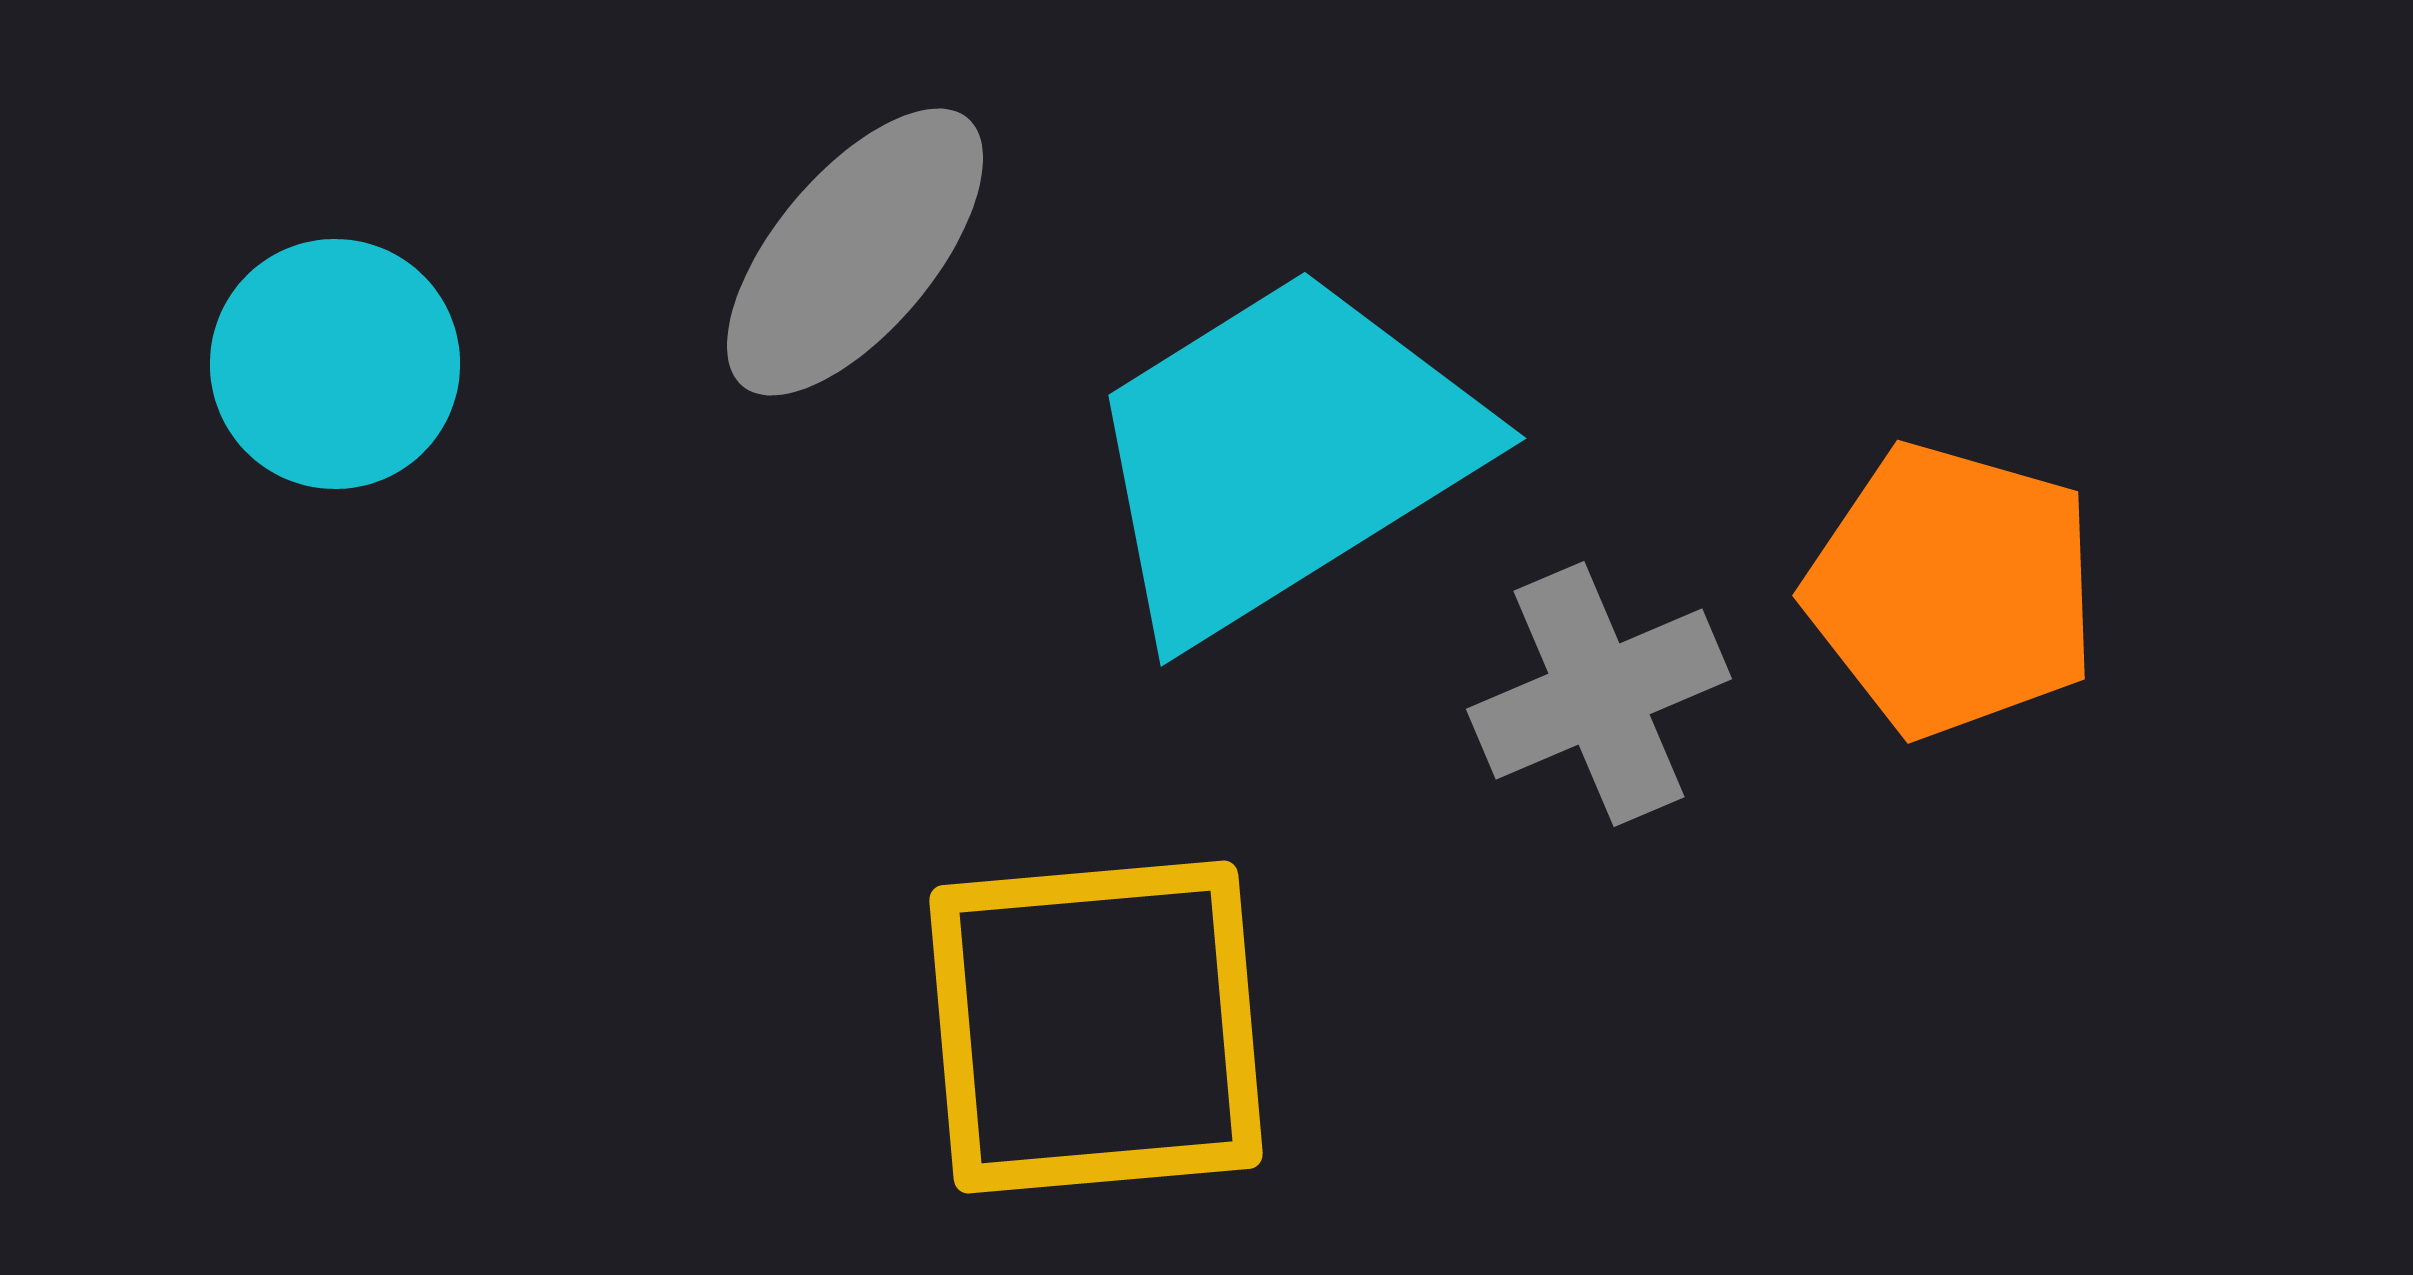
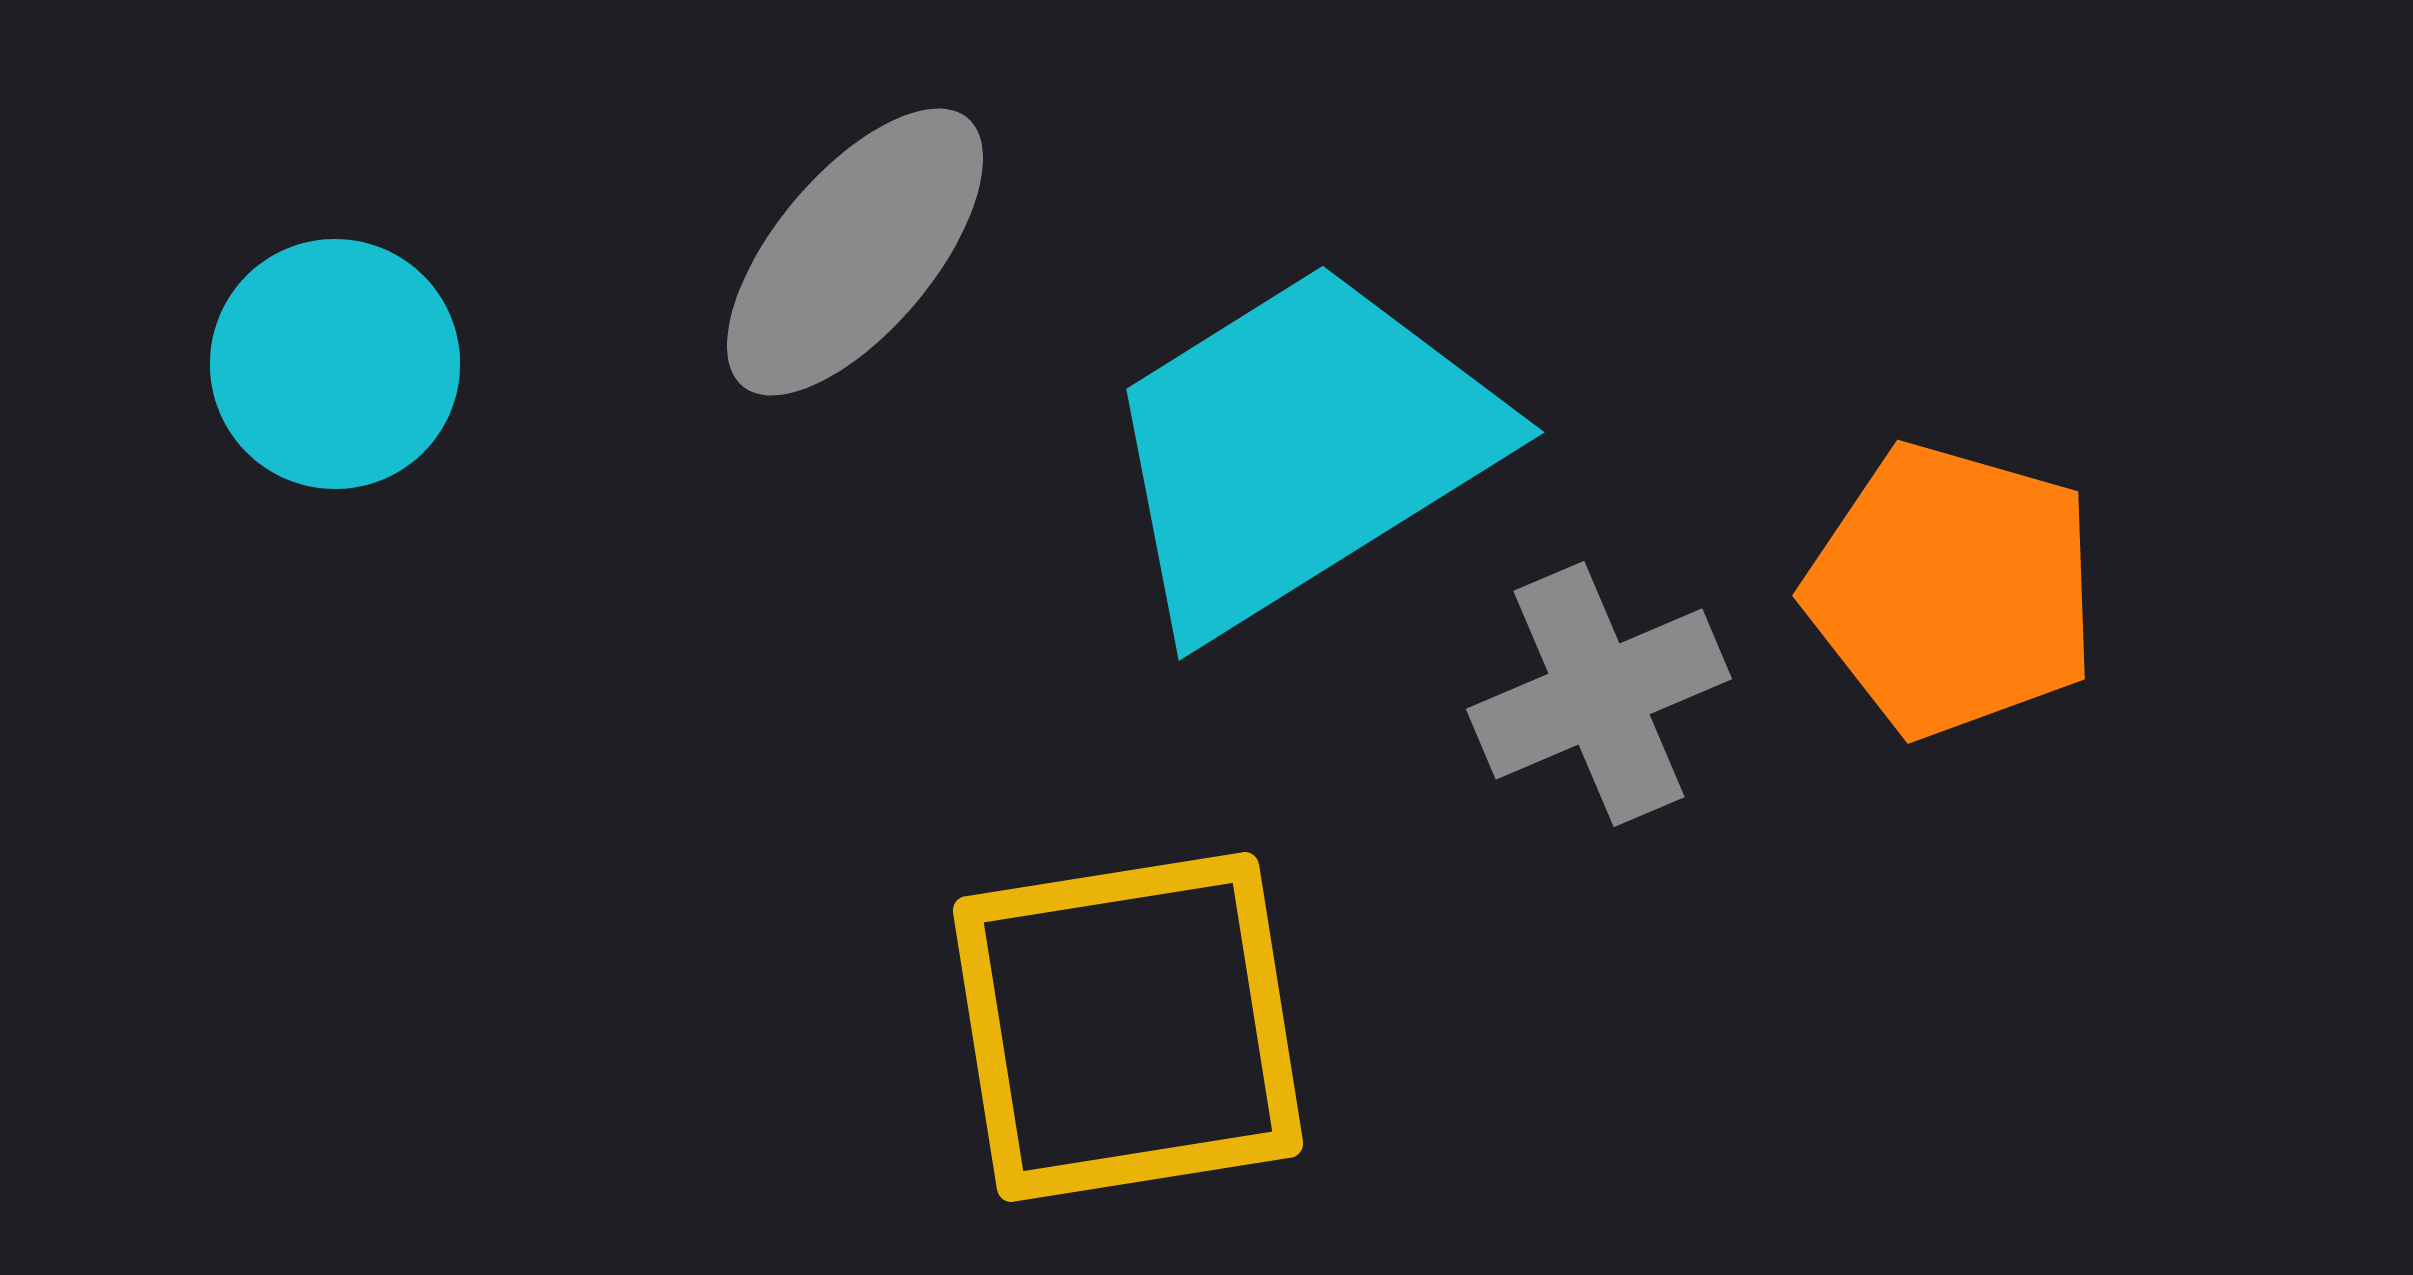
cyan trapezoid: moved 18 px right, 6 px up
yellow square: moved 32 px right; rotated 4 degrees counterclockwise
